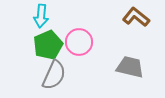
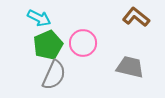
cyan arrow: moved 2 px left, 2 px down; rotated 70 degrees counterclockwise
pink circle: moved 4 px right, 1 px down
